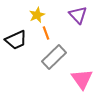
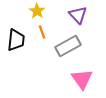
yellow star: moved 4 px up; rotated 14 degrees counterclockwise
orange line: moved 4 px left, 1 px up
black trapezoid: rotated 60 degrees counterclockwise
gray rectangle: moved 14 px right, 11 px up; rotated 15 degrees clockwise
